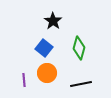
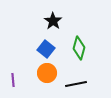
blue square: moved 2 px right, 1 px down
purple line: moved 11 px left
black line: moved 5 px left
